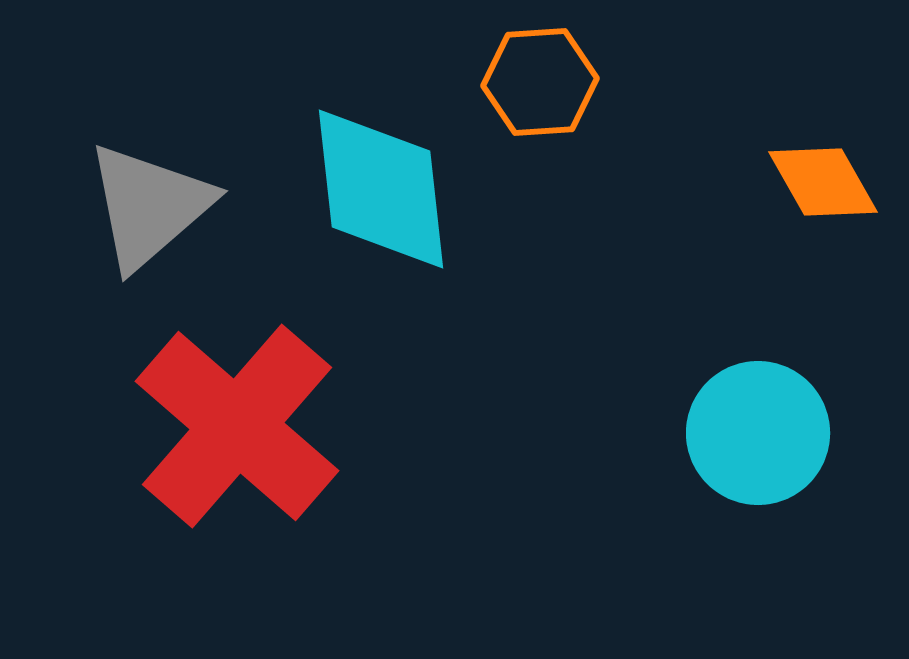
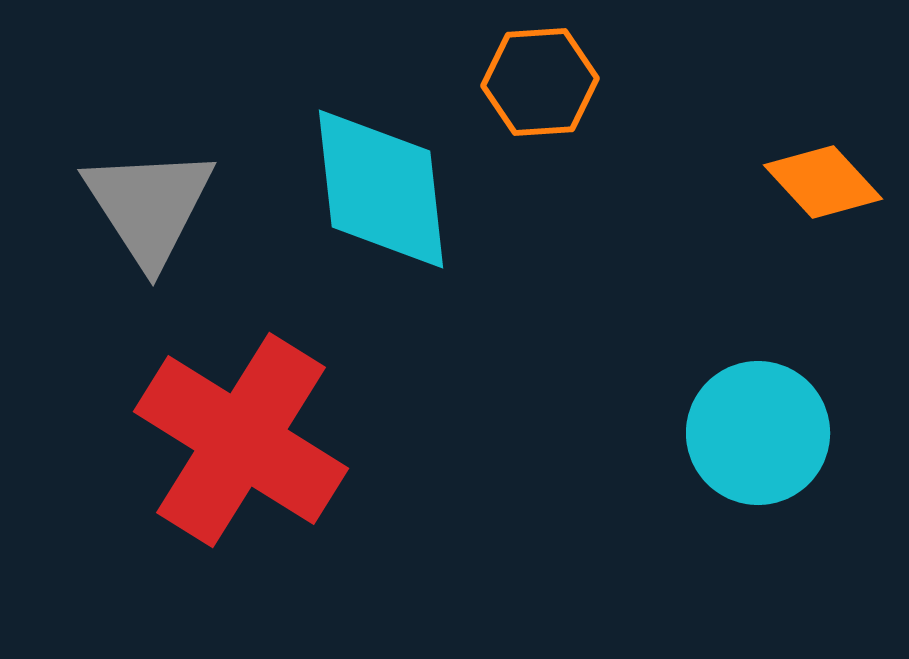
orange diamond: rotated 13 degrees counterclockwise
gray triangle: rotated 22 degrees counterclockwise
red cross: moved 4 px right, 14 px down; rotated 9 degrees counterclockwise
